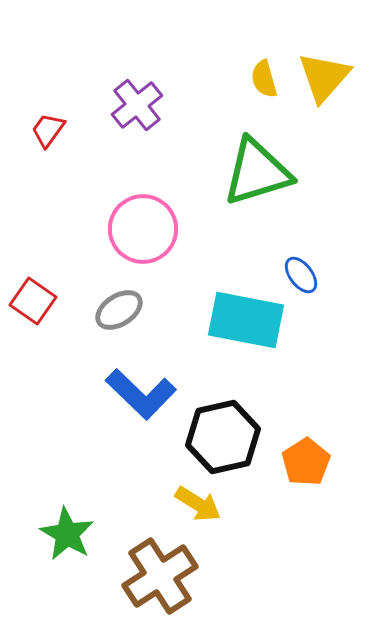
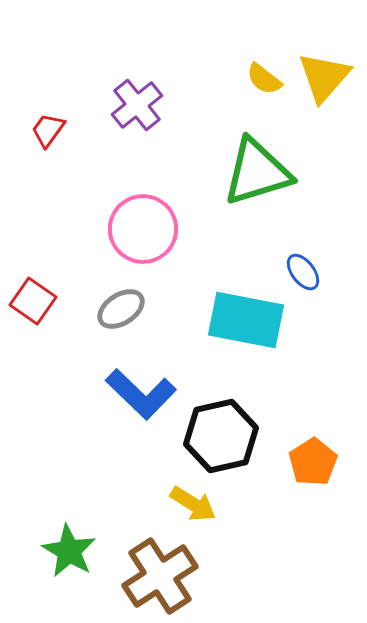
yellow semicircle: rotated 36 degrees counterclockwise
blue ellipse: moved 2 px right, 3 px up
gray ellipse: moved 2 px right, 1 px up
black hexagon: moved 2 px left, 1 px up
orange pentagon: moved 7 px right
yellow arrow: moved 5 px left
green star: moved 2 px right, 17 px down
